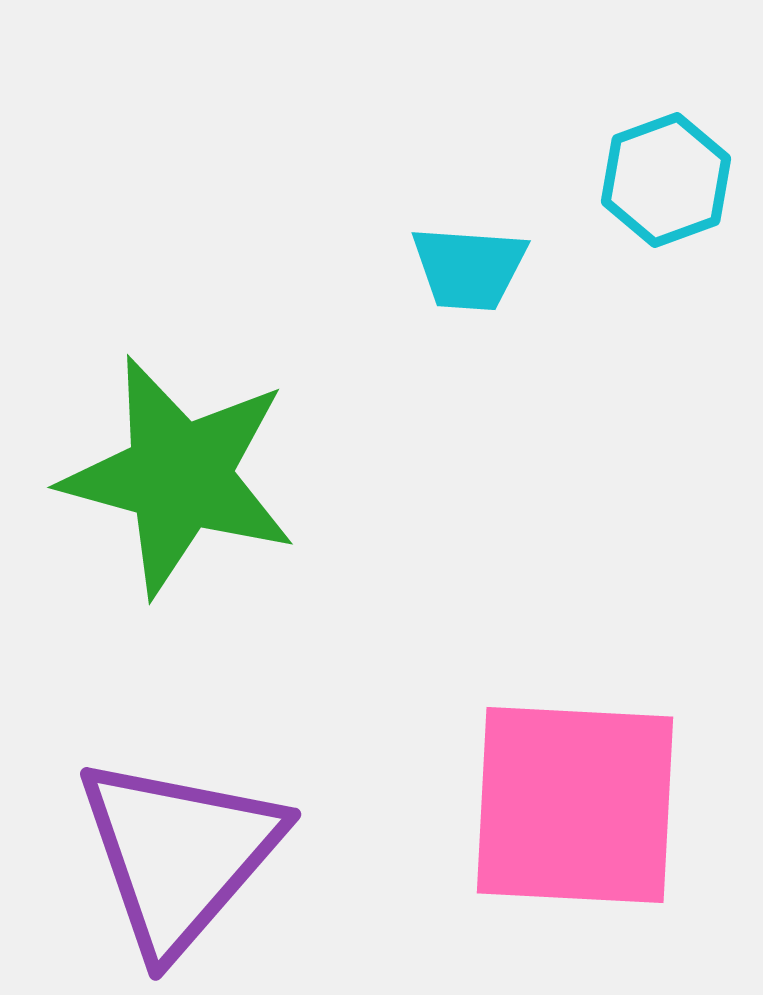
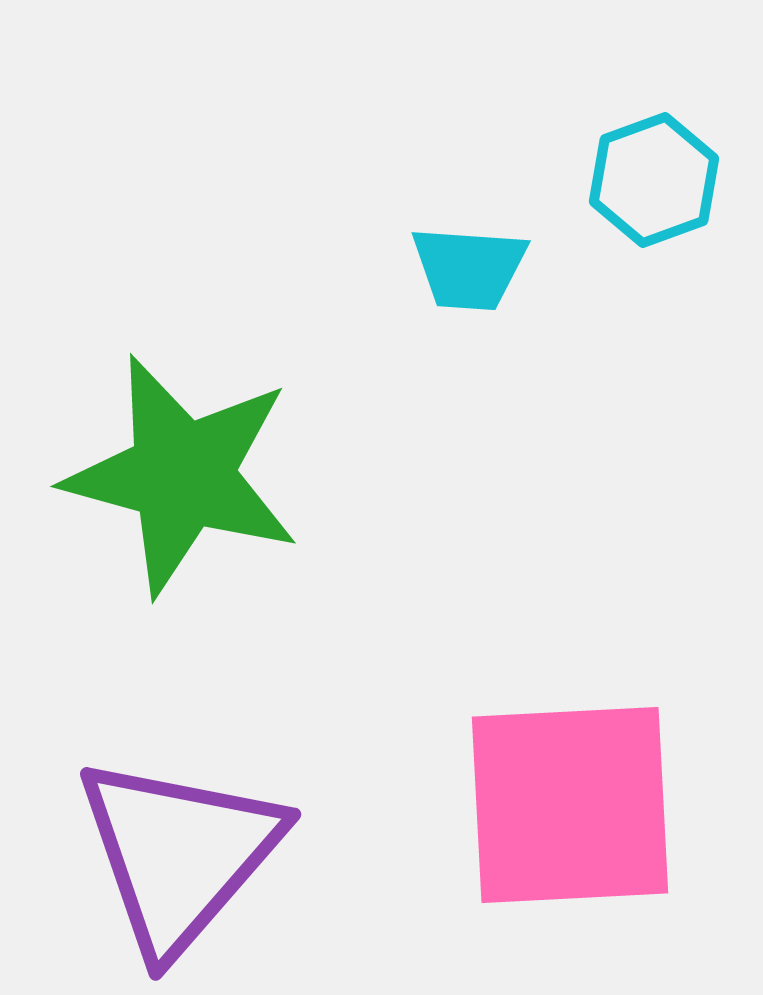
cyan hexagon: moved 12 px left
green star: moved 3 px right, 1 px up
pink square: moved 5 px left; rotated 6 degrees counterclockwise
